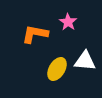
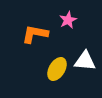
pink star: moved 2 px up; rotated 12 degrees clockwise
